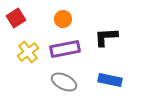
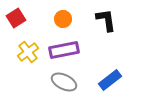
black L-shape: moved 17 px up; rotated 85 degrees clockwise
purple rectangle: moved 1 px left, 1 px down
blue rectangle: rotated 50 degrees counterclockwise
